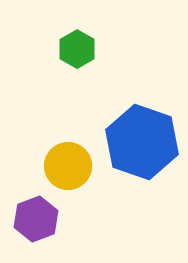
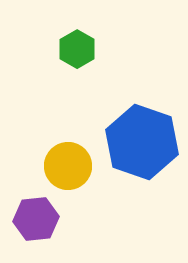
purple hexagon: rotated 15 degrees clockwise
